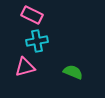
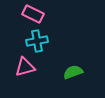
pink rectangle: moved 1 px right, 1 px up
green semicircle: rotated 42 degrees counterclockwise
